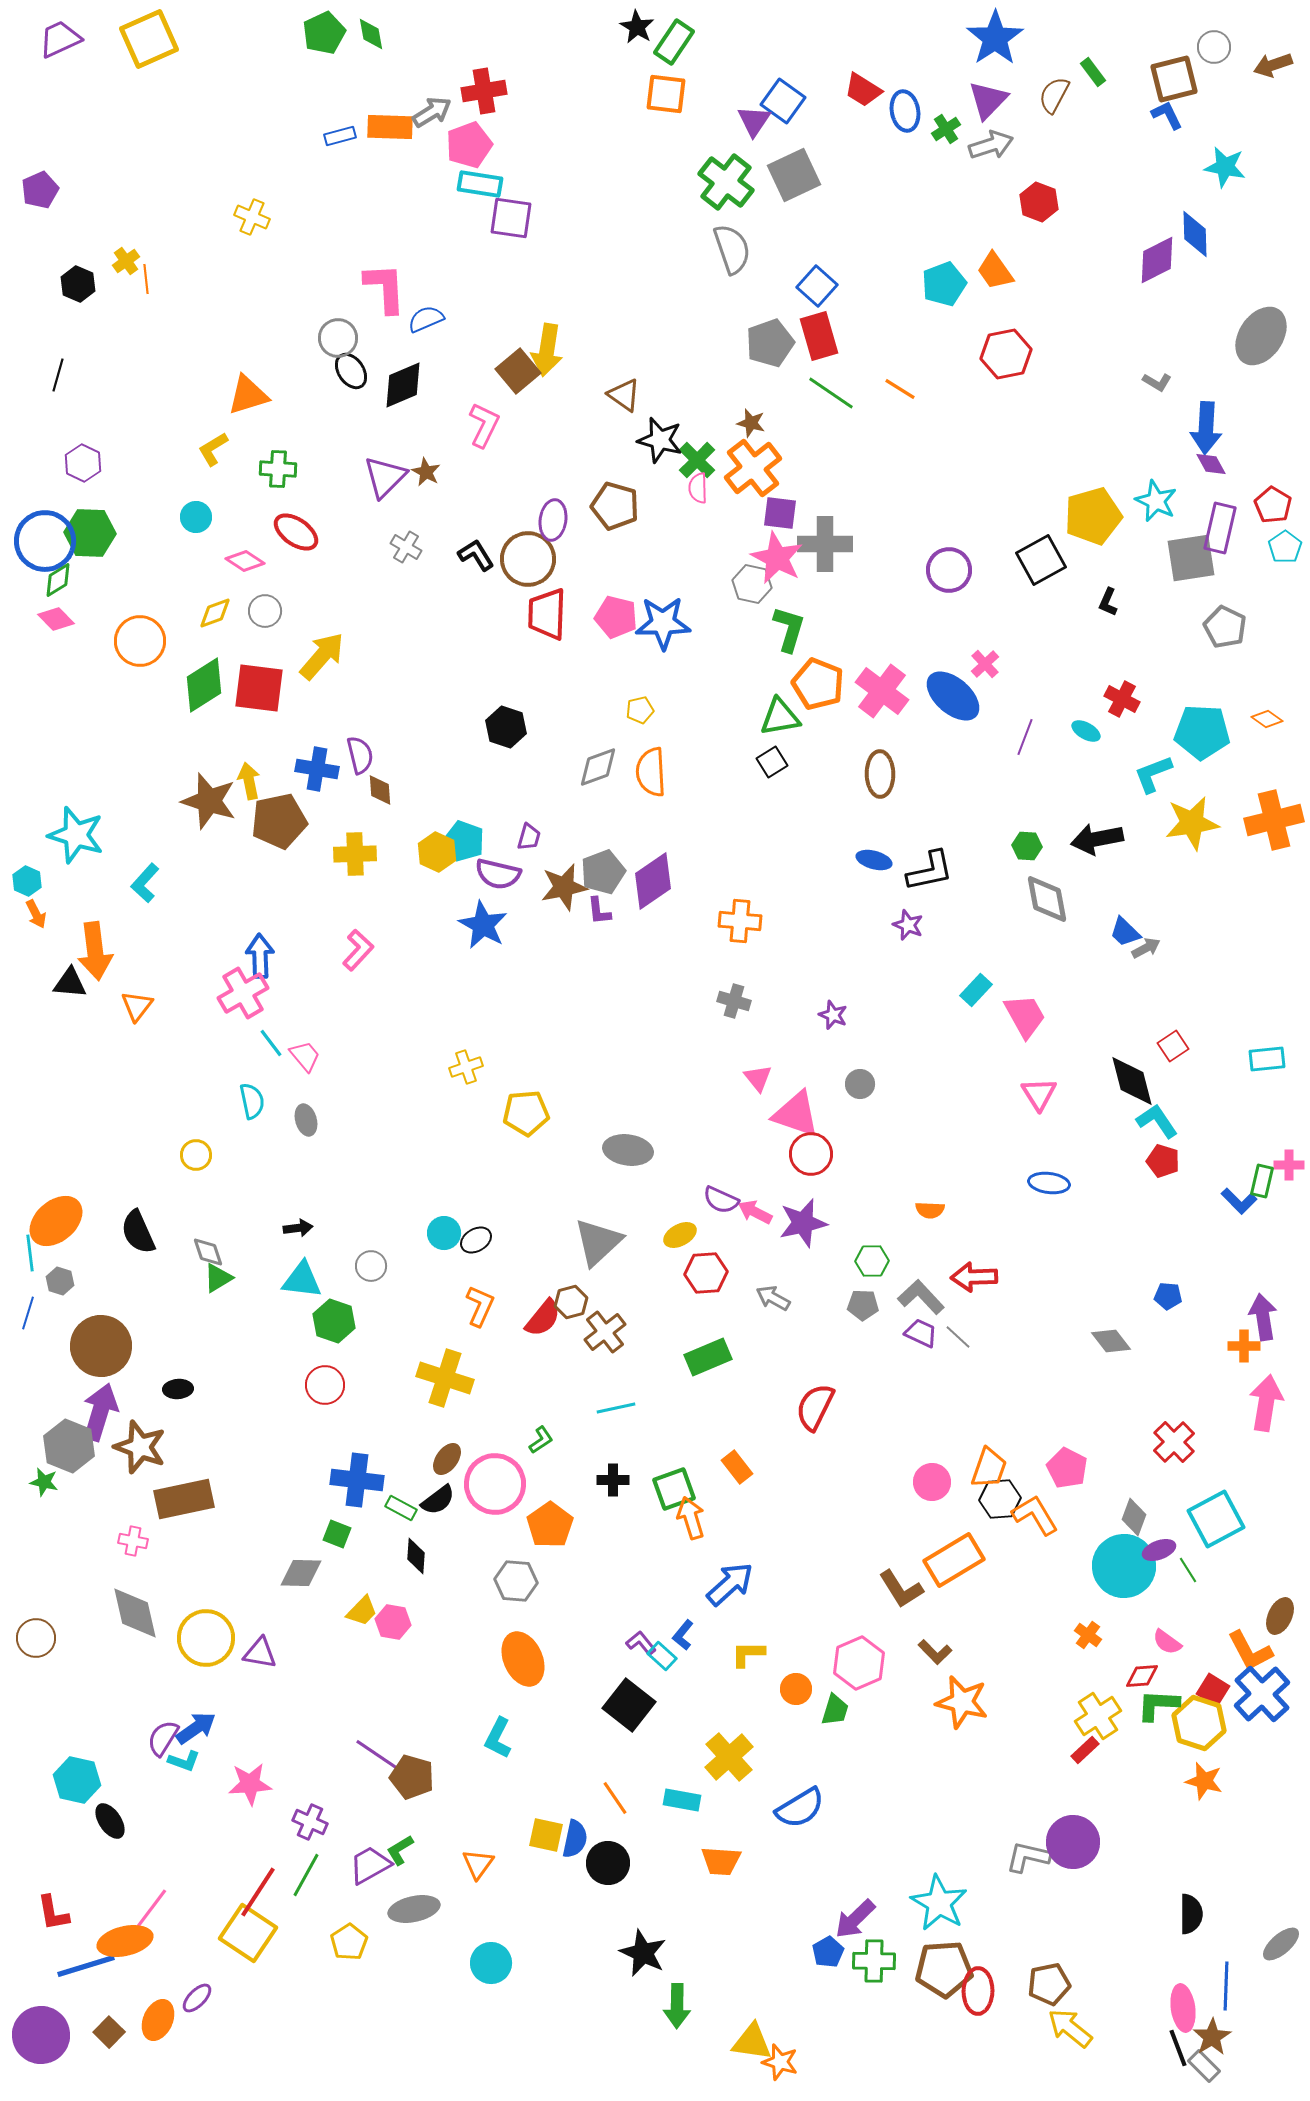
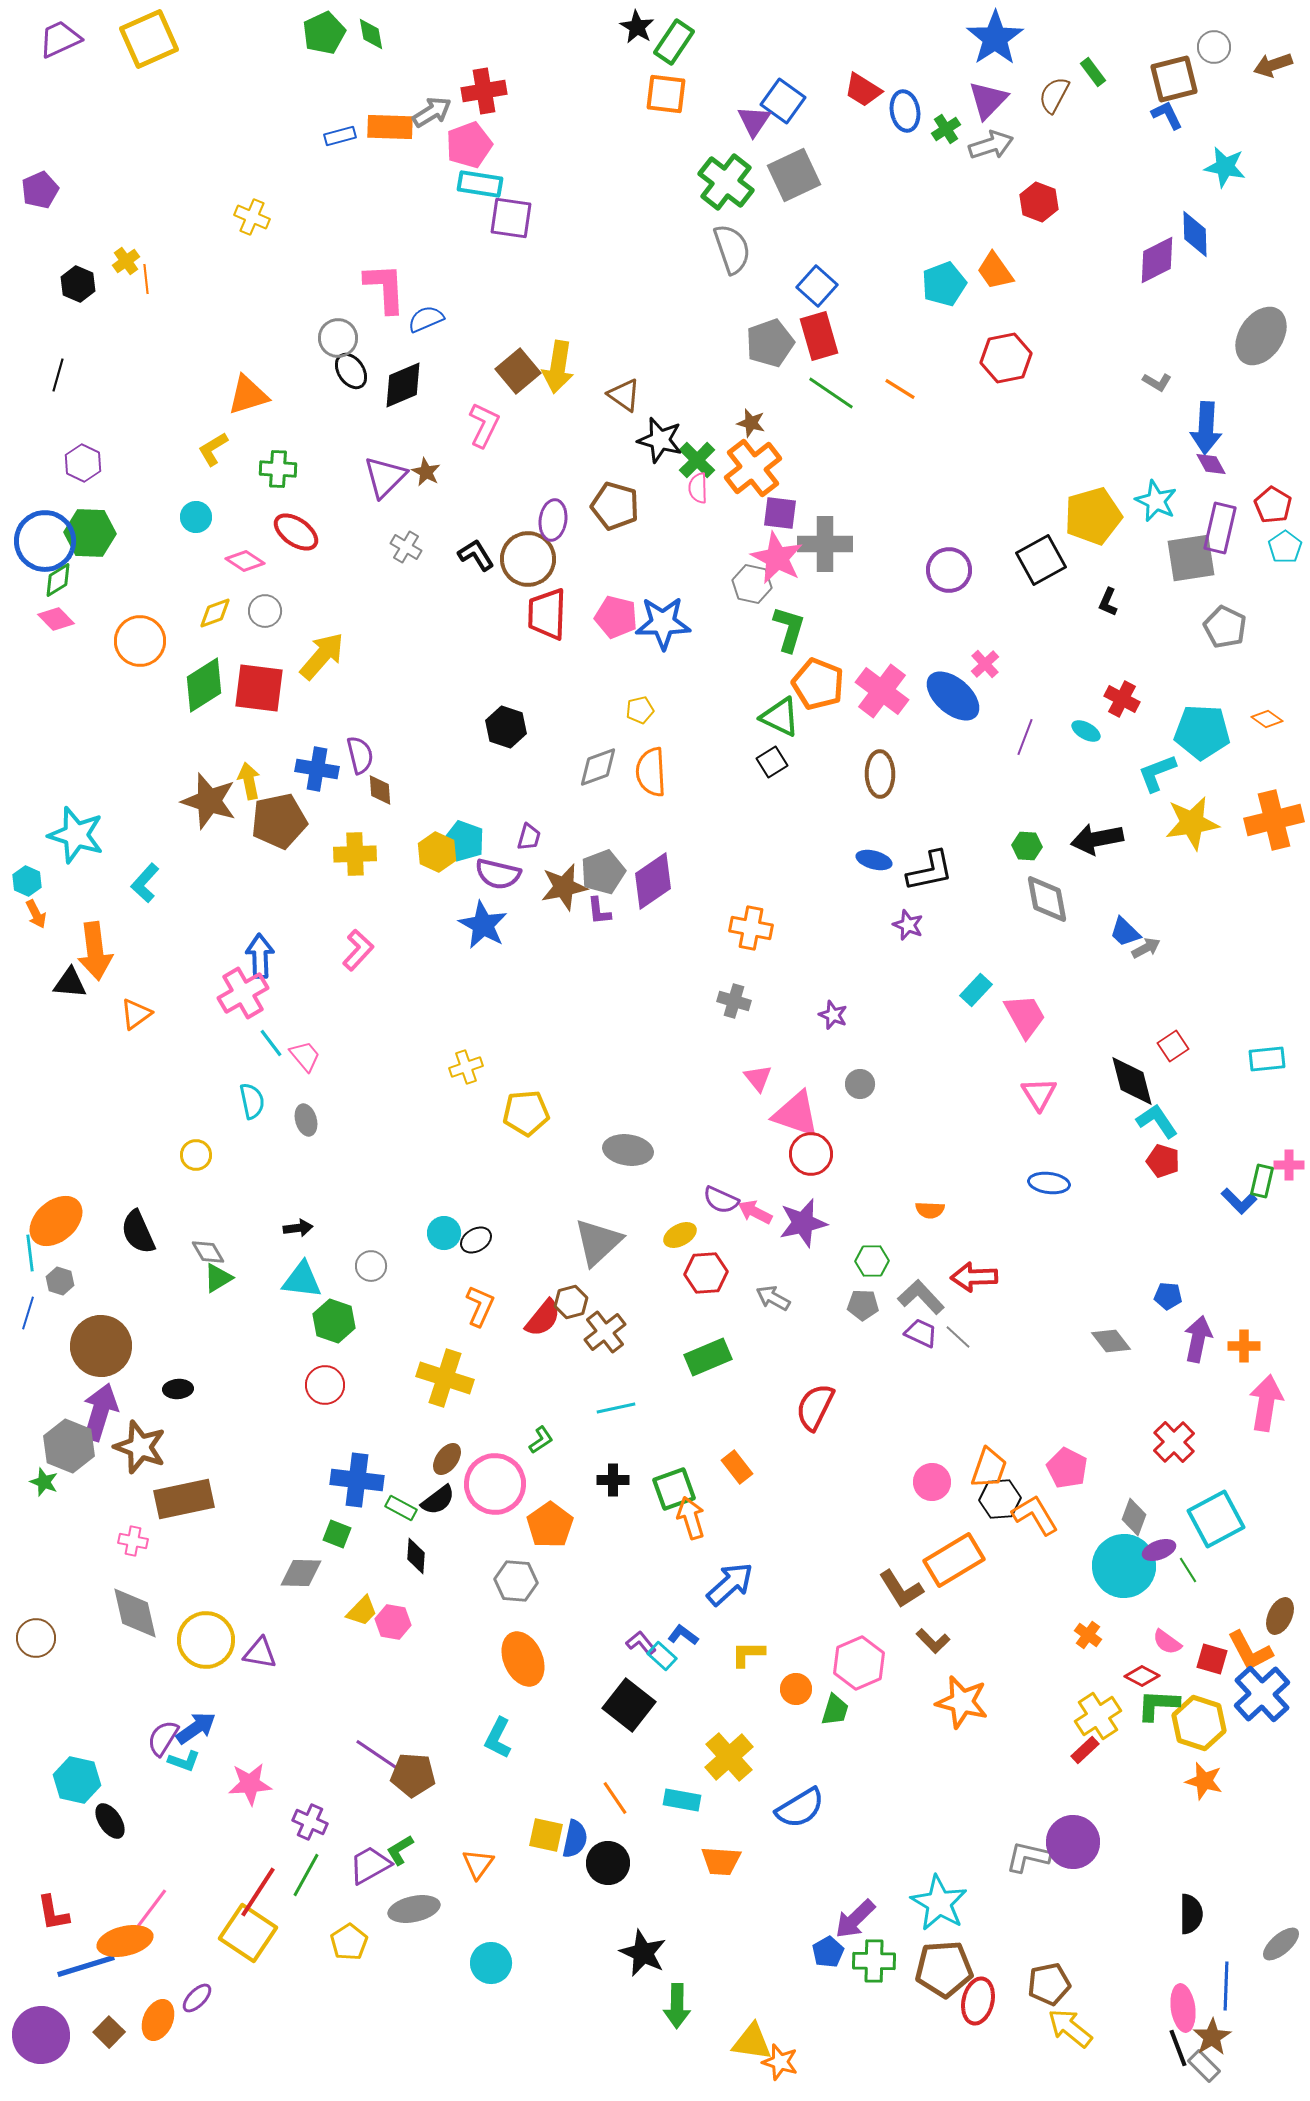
yellow arrow at (547, 350): moved 11 px right, 17 px down
red hexagon at (1006, 354): moved 4 px down
green triangle at (780, 717): rotated 36 degrees clockwise
cyan L-shape at (1153, 774): moved 4 px right, 1 px up
orange cross at (740, 921): moved 11 px right, 7 px down; rotated 6 degrees clockwise
orange triangle at (137, 1006): moved 1 px left, 8 px down; rotated 16 degrees clockwise
gray diamond at (208, 1252): rotated 12 degrees counterclockwise
purple arrow at (1263, 1317): moved 65 px left, 22 px down; rotated 21 degrees clockwise
green star at (44, 1482): rotated 8 degrees clockwise
blue L-shape at (683, 1635): rotated 88 degrees clockwise
yellow circle at (206, 1638): moved 2 px down
brown L-shape at (935, 1652): moved 2 px left, 11 px up
red diamond at (1142, 1676): rotated 32 degrees clockwise
red square at (1213, 1690): moved 1 px left, 31 px up; rotated 16 degrees counterclockwise
brown pentagon at (412, 1777): moved 1 px right, 2 px up; rotated 12 degrees counterclockwise
red ellipse at (978, 1991): moved 10 px down; rotated 12 degrees clockwise
